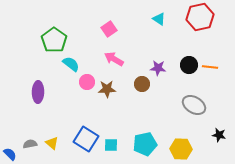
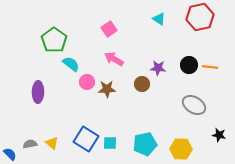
cyan square: moved 1 px left, 2 px up
